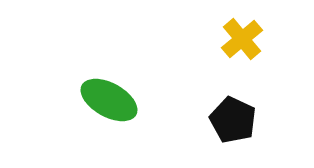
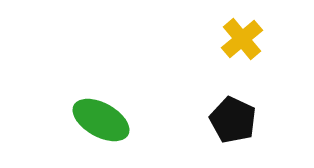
green ellipse: moved 8 px left, 20 px down
